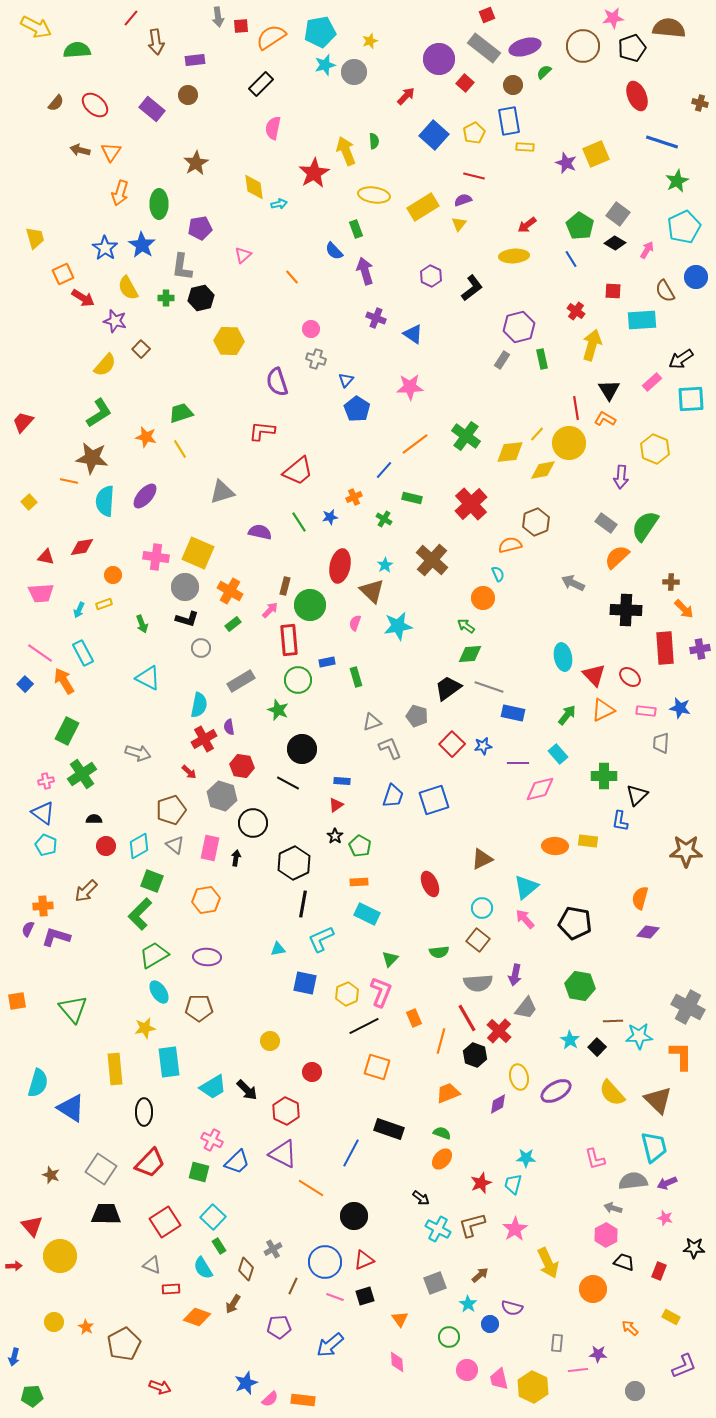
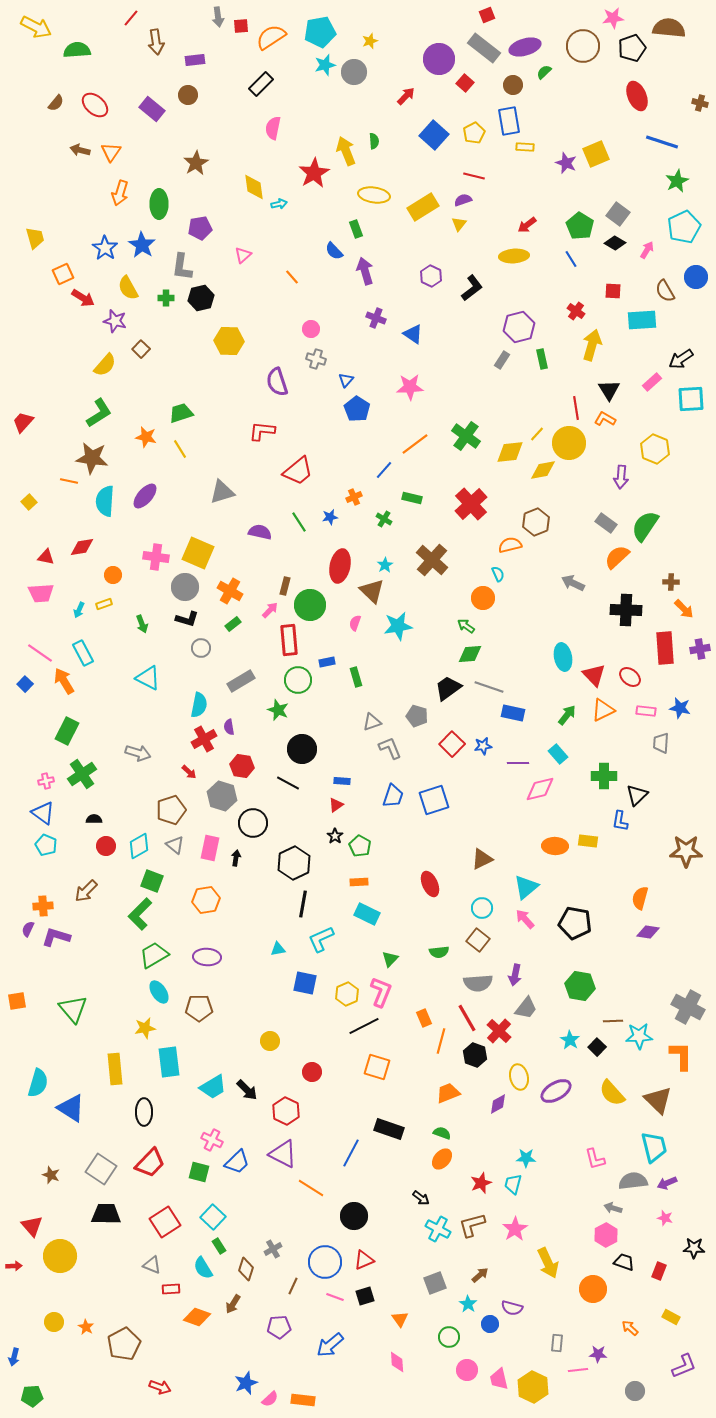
orange rectangle at (414, 1018): moved 10 px right
